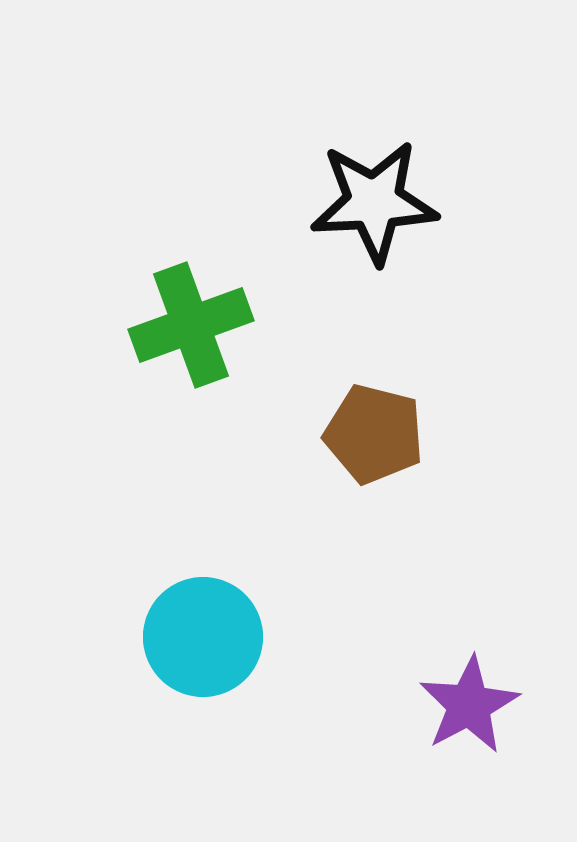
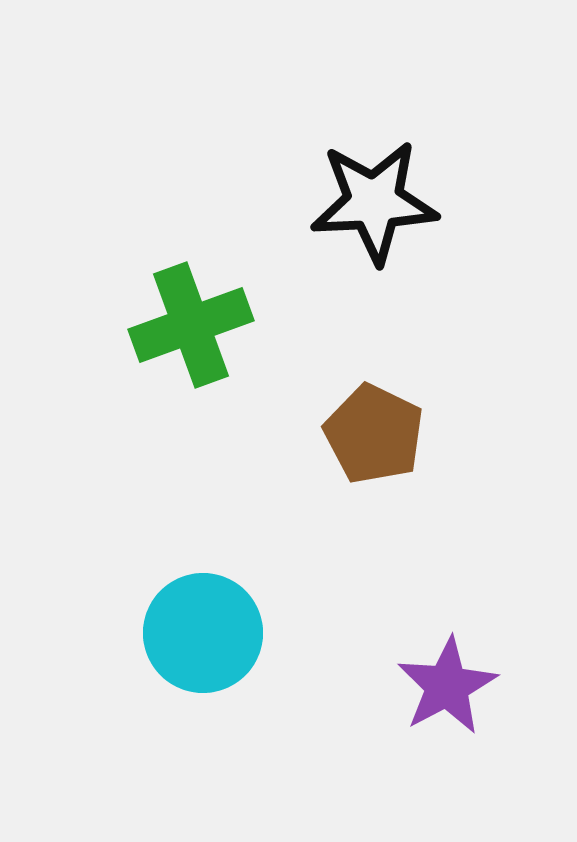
brown pentagon: rotated 12 degrees clockwise
cyan circle: moved 4 px up
purple star: moved 22 px left, 19 px up
